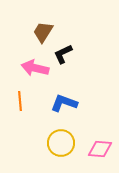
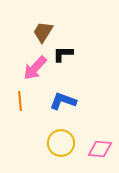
black L-shape: rotated 25 degrees clockwise
pink arrow: rotated 60 degrees counterclockwise
blue L-shape: moved 1 px left, 2 px up
